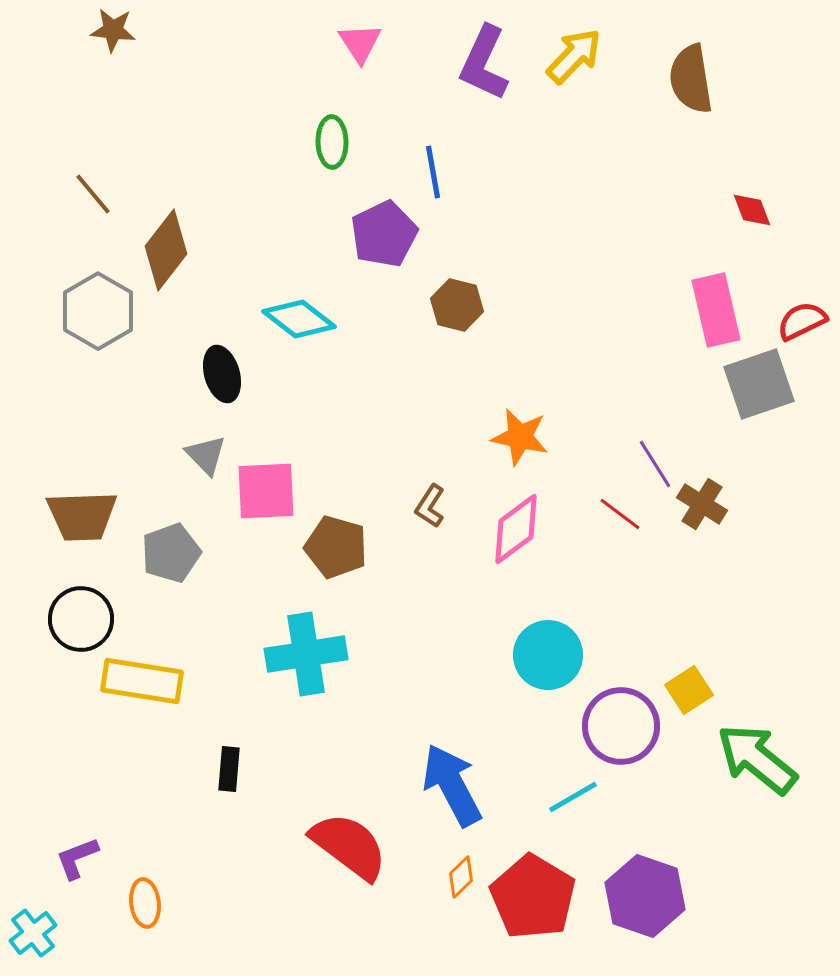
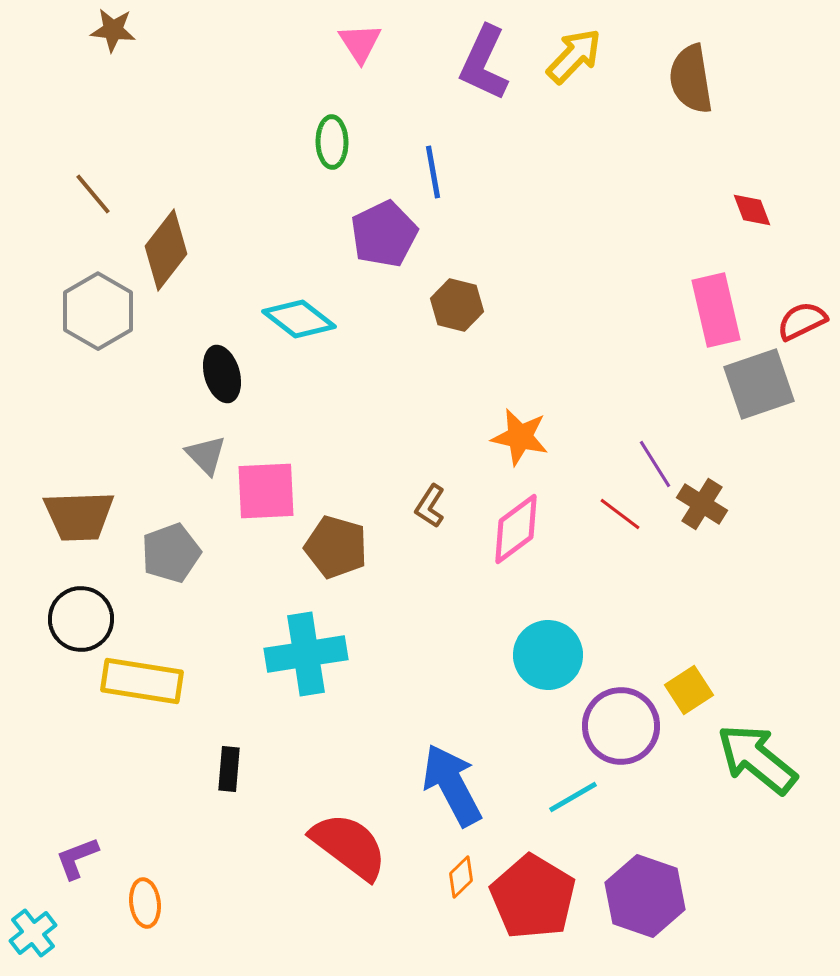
brown trapezoid at (82, 516): moved 3 px left
